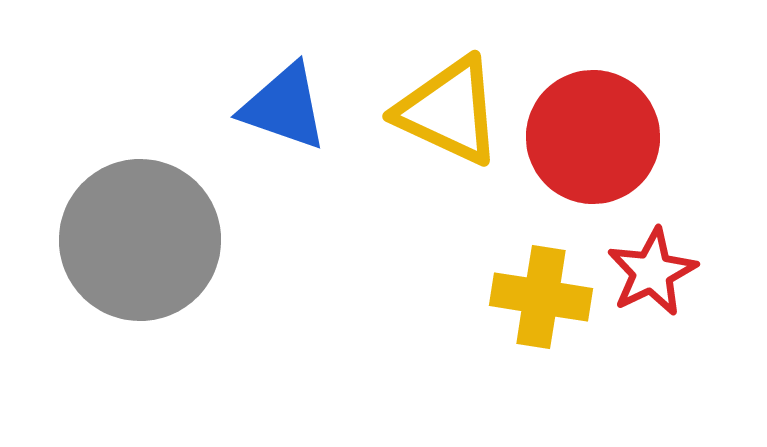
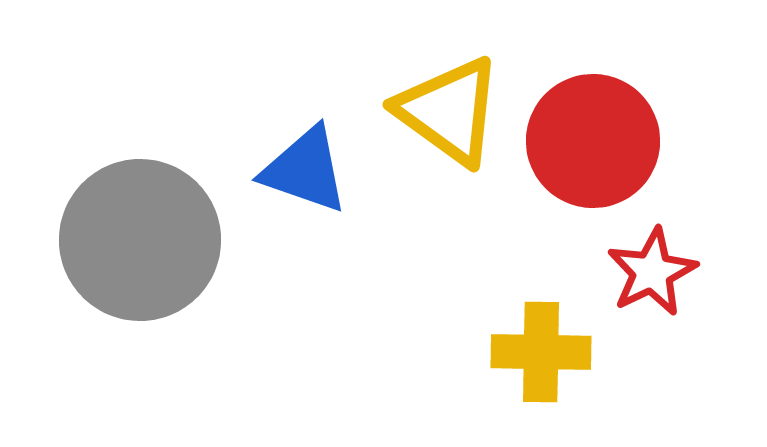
blue triangle: moved 21 px right, 63 px down
yellow triangle: rotated 11 degrees clockwise
red circle: moved 4 px down
yellow cross: moved 55 px down; rotated 8 degrees counterclockwise
